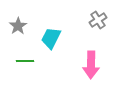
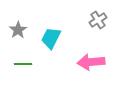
gray star: moved 4 px down
green line: moved 2 px left, 3 px down
pink arrow: moved 3 px up; rotated 84 degrees clockwise
